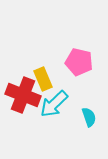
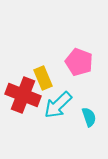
pink pentagon: rotated 8 degrees clockwise
yellow rectangle: moved 1 px up
cyan arrow: moved 4 px right, 1 px down
